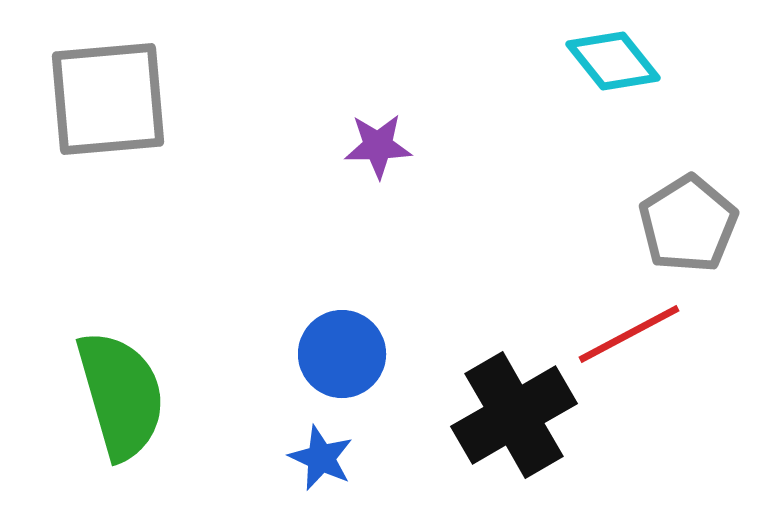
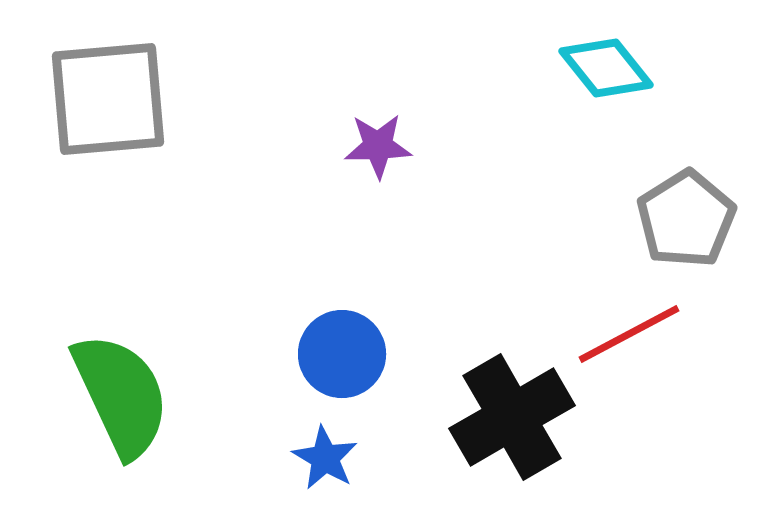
cyan diamond: moved 7 px left, 7 px down
gray pentagon: moved 2 px left, 5 px up
green semicircle: rotated 9 degrees counterclockwise
black cross: moved 2 px left, 2 px down
blue star: moved 4 px right; rotated 6 degrees clockwise
